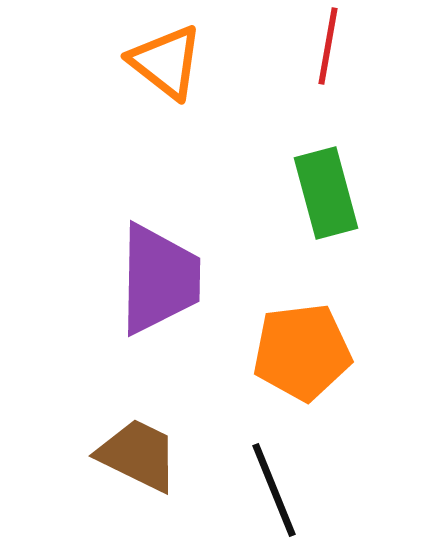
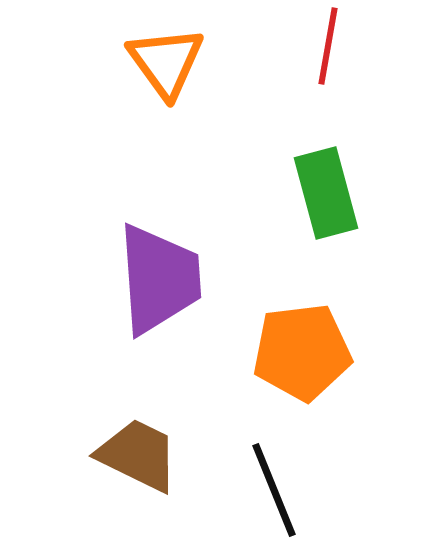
orange triangle: rotated 16 degrees clockwise
purple trapezoid: rotated 5 degrees counterclockwise
